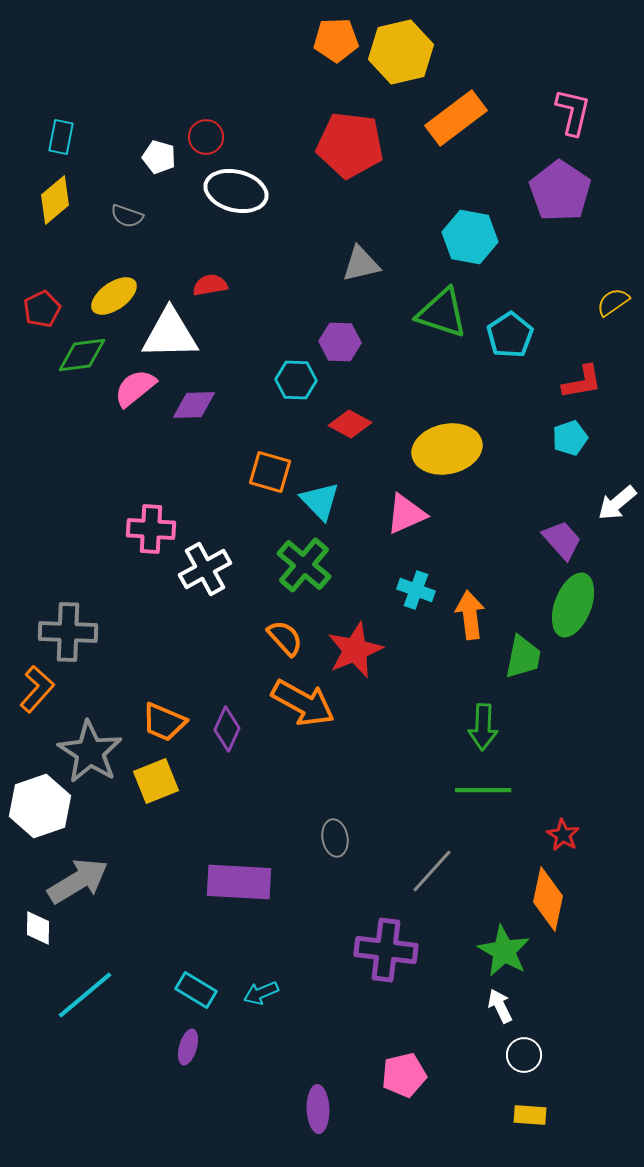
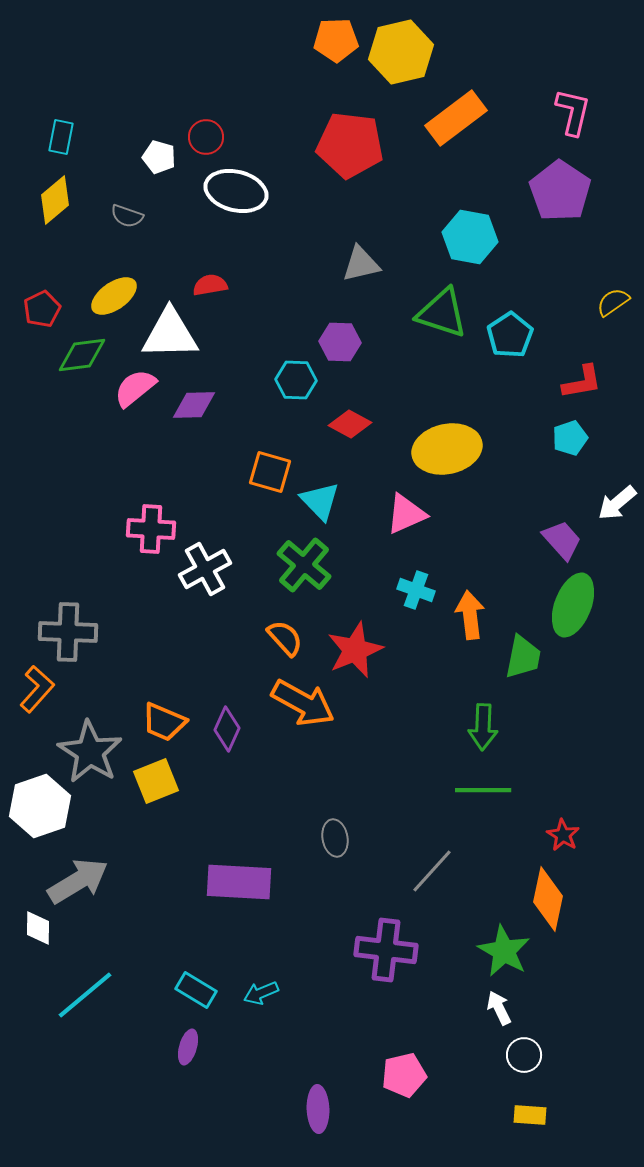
white arrow at (500, 1006): moved 1 px left, 2 px down
